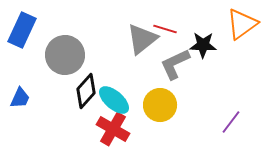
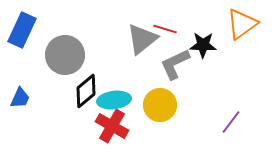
black diamond: rotated 8 degrees clockwise
cyan ellipse: rotated 48 degrees counterclockwise
red cross: moved 1 px left, 3 px up
